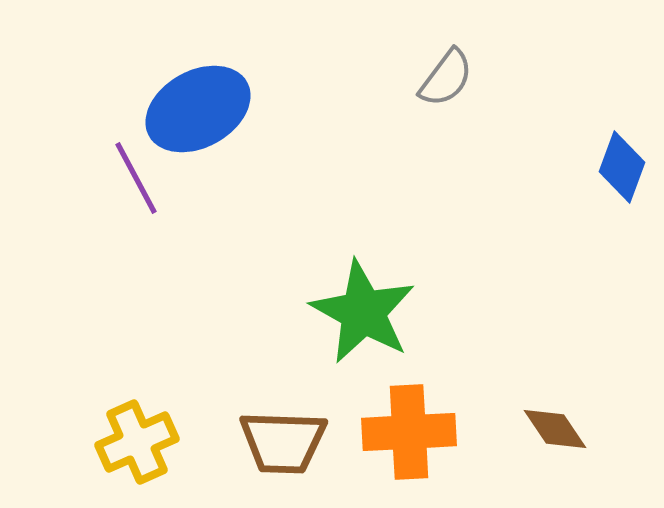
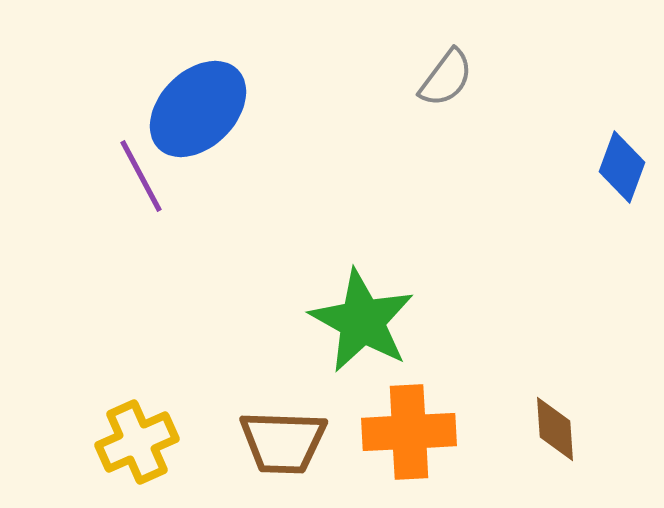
blue ellipse: rotated 16 degrees counterclockwise
purple line: moved 5 px right, 2 px up
green star: moved 1 px left, 9 px down
brown diamond: rotated 30 degrees clockwise
